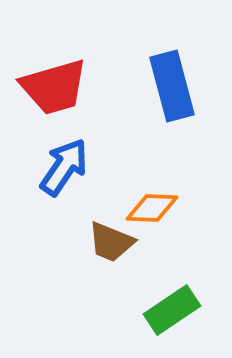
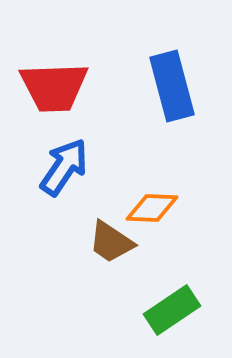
red trapezoid: rotated 14 degrees clockwise
brown trapezoid: rotated 12 degrees clockwise
